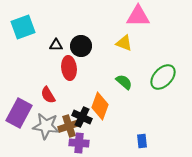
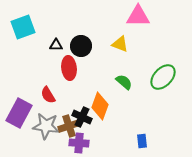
yellow triangle: moved 4 px left, 1 px down
